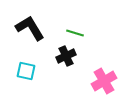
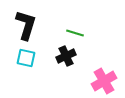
black L-shape: moved 4 px left, 3 px up; rotated 48 degrees clockwise
cyan square: moved 13 px up
